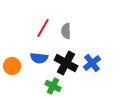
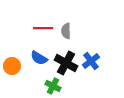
red line: rotated 60 degrees clockwise
blue semicircle: rotated 24 degrees clockwise
blue cross: moved 1 px left, 2 px up
